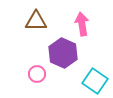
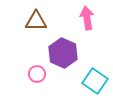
pink arrow: moved 5 px right, 6 px up
